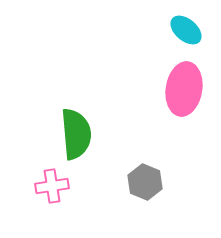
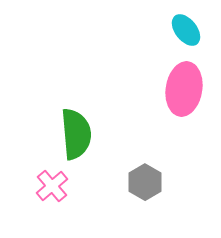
cyan ellipse: rotated 12 degrees clockwise
gray hexagon: rotated 8 degrees clockwise
pink cross: rotated 32 degrees counterclockwise
